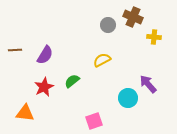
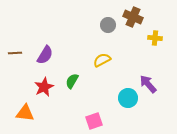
yellow cross: moved 1 px right, 1 px down
brown line: moved 3 px down
green semicircle: rotated 21 degrees counterclockwise
